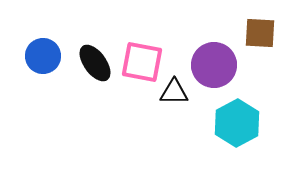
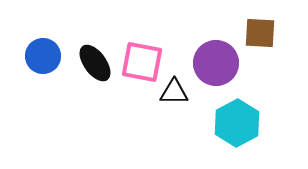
purple circle: moved 2 px right, 2 px up
